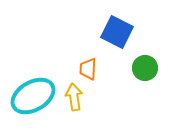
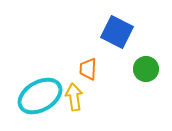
green circle: moved 1 px right, 1 px down
cyan ellipse: moved 7 px right
